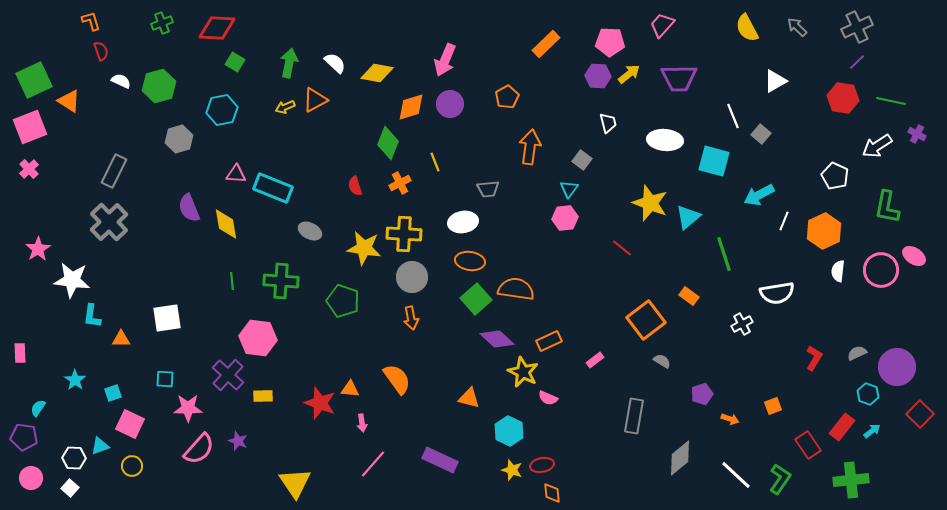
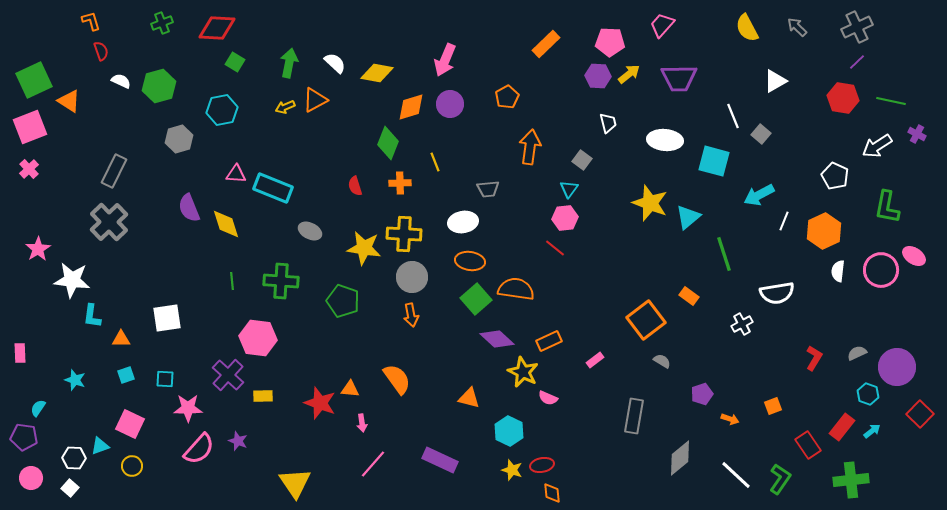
orange cross at (400, 183): rotated 25 degrees clockwise
yellow diamond at (226, 224): rotated 8 degrees counterclockwise
red line at (622, 248): moved 67 px left
orange arrow at (411, 318): moved 3 px up
cyan star at (75, 380): rotated 15 degrees counterclockwise
cyan square at (113, 393): moved 13 px right, 18 px up
